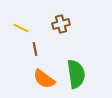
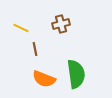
orange semicircle: rotated 15 degrees counterclockwise
